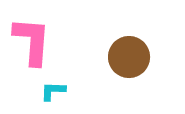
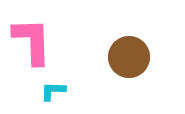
pink L-shape: rotated 6 degrees counterclockwise
